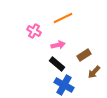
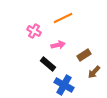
black rectangle: moved 9 px left
